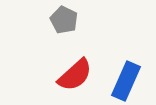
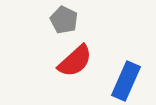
red semicircle: moved 14 px up
